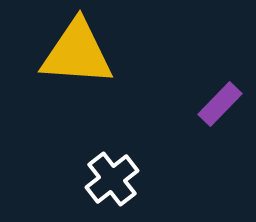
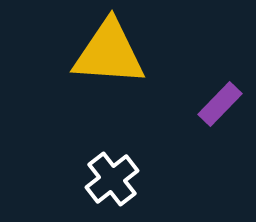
yellow triangle: moved 32 px right
